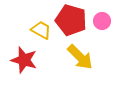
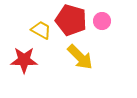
red star: rotated 16 degrees counterclockwise
